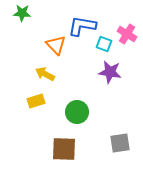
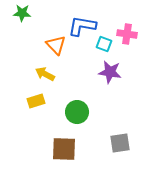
pink cross: rotated 24 degrees counterclockwise
